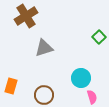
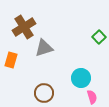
brown cross: moved 2 px left, 11 px down
orange rectangle: moved 26 px up
brown circle: moved 2 px up
